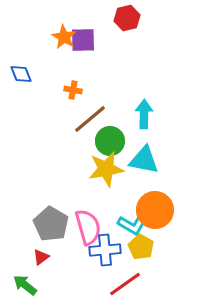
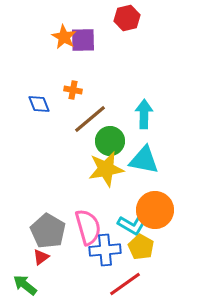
blue diamond: moved 18 px right, 30 px down
gray pentagon: moved 3 px left, 7 px down
